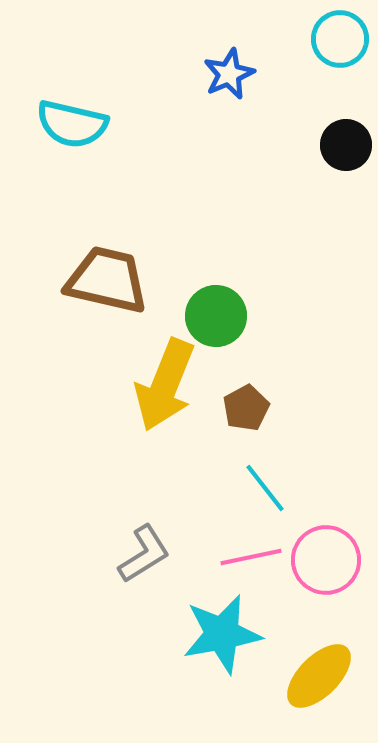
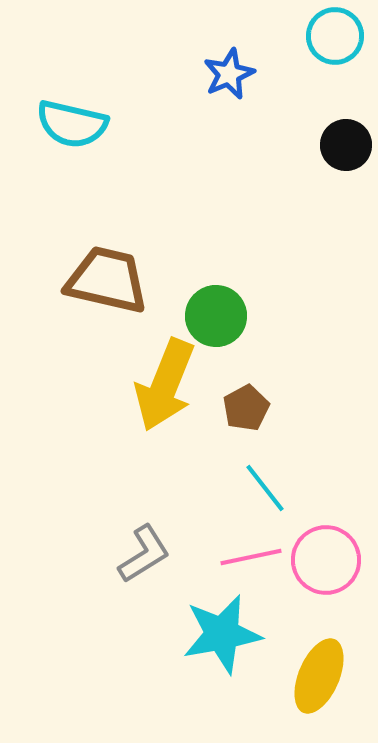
cyan circle: moved 5 px left, 3 px up
yellow ellipse: rotated 22 degrees counterclockwise
